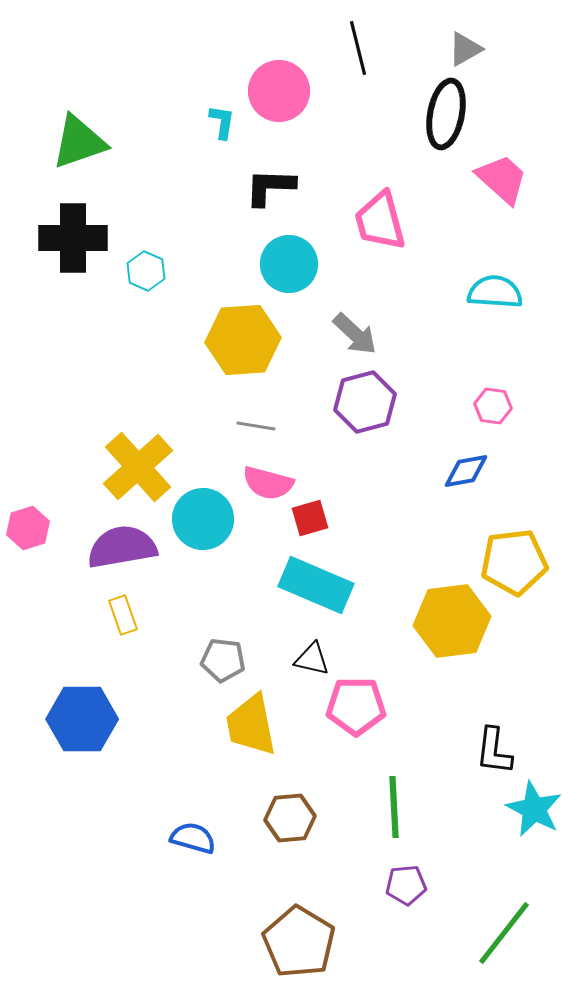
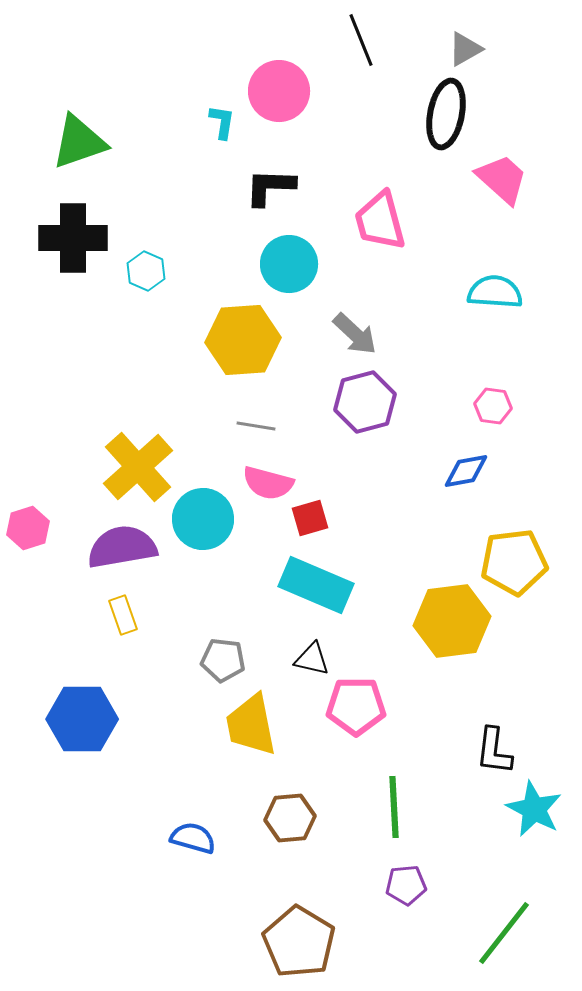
black line at (358, 48): moved 3 px right, 8 px up; rotated 8 degrees counterclockwise
